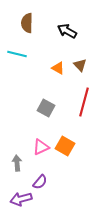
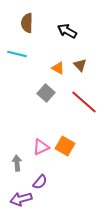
red line: rotated 64 degrees counterclockwise
gray square: moved 15 px up; rotated 12 degrees clockwise
